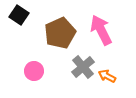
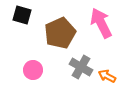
black square: moved 3 px right; rotated 18 degrees counterclockwise
pink arrow: moved 7 px up
gray cross: moved 2 px left; rotated 20 degrees counterclockwise
pink circle: moved 1 px left, 1 px up
